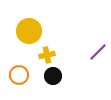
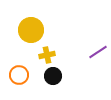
yellow circle: moved 2 px right, 1 px up
purple line: rotated 12 degrees clockwise
